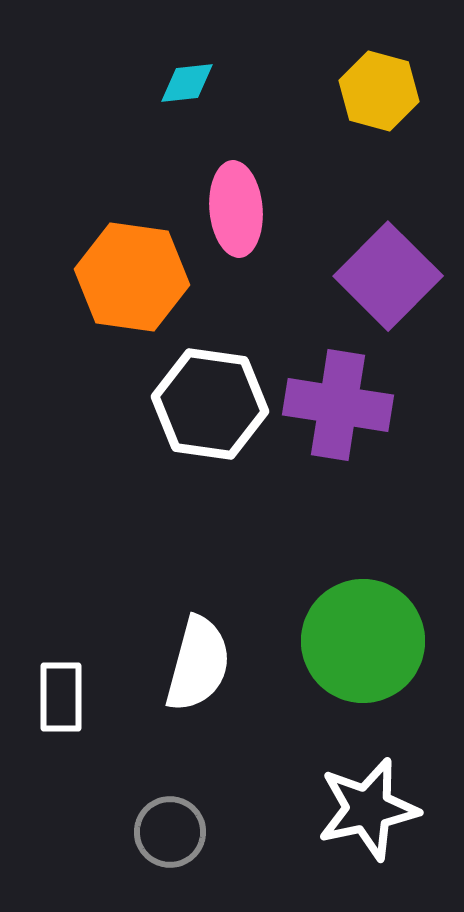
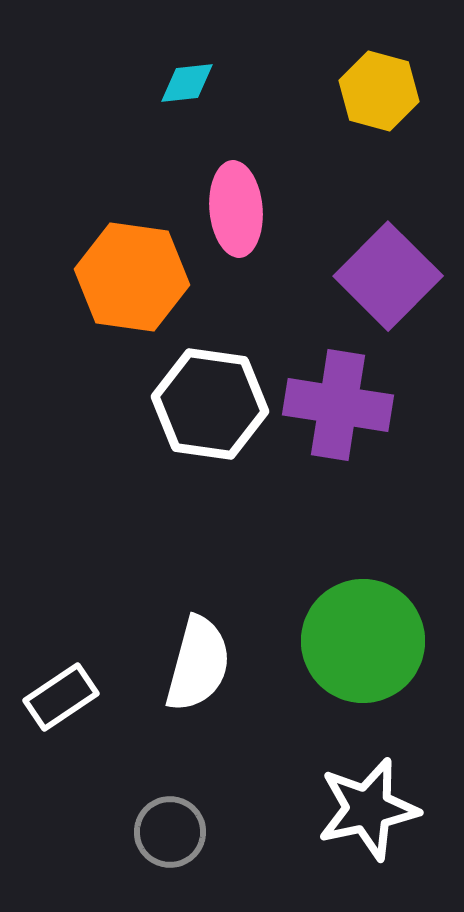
white rectangle: rotated 56 degrees clockwise
